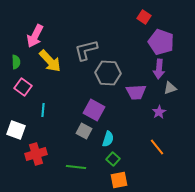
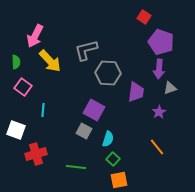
purple trapezoid: rotated 80 degrees counterclockwise
